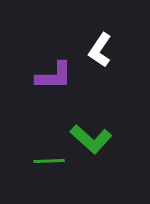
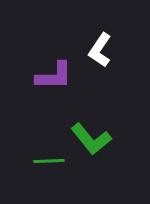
green L-shape: rotated 9 degrees clockwise
